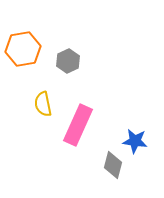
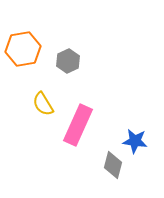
yellow semicircle: rotated 20 degrees counterclockwise
